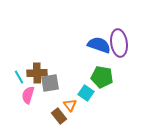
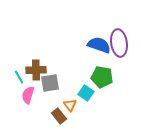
brown cross: moved 1 px left, 3 px up
